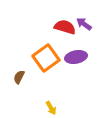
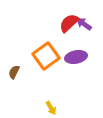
red semicircle: moved 4 px right, 4 px up; rotated 60 degrees counterclockwise
orange square: moved 2 px up
brown semicircle: moved 5 px left, 5 px up
